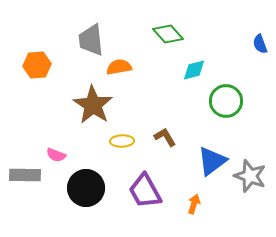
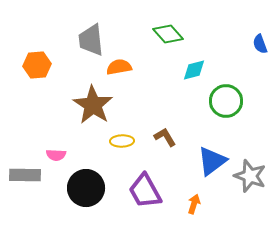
pink semicircle: rotated 18 degrees counterclockwise
